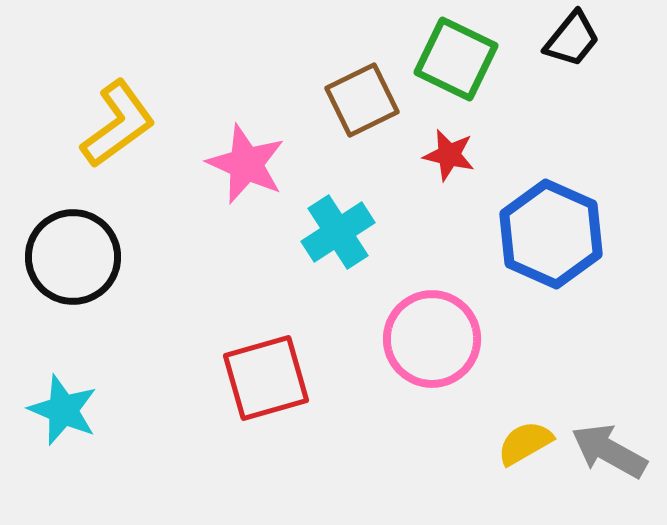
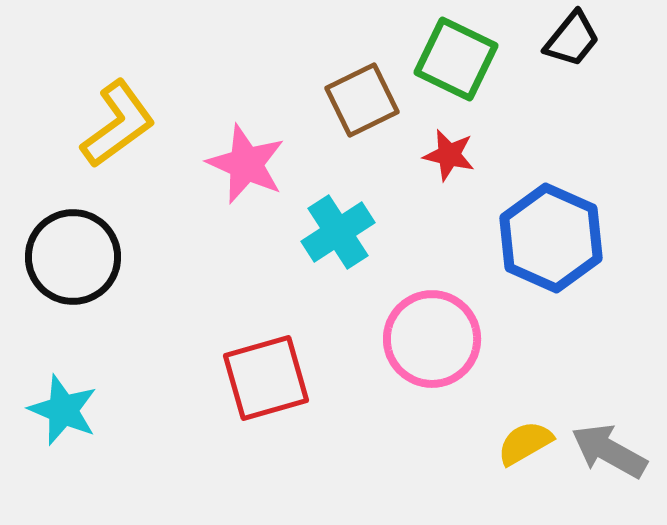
blue hexagon: moved 4 px down
